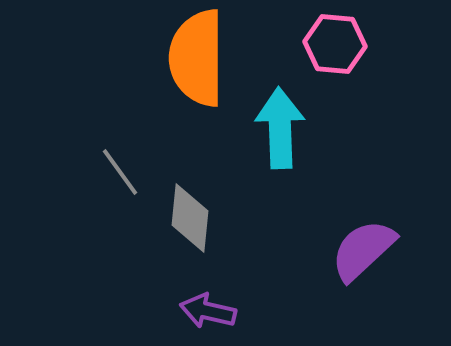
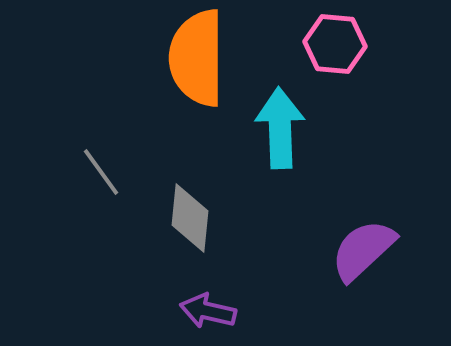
gray line: moved 19 px left
